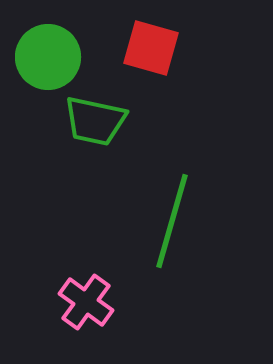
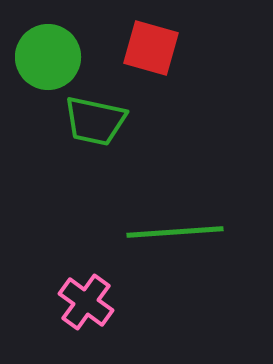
green line: moved 3 px right, 11 px down; rotated 70 degrees clockwise
